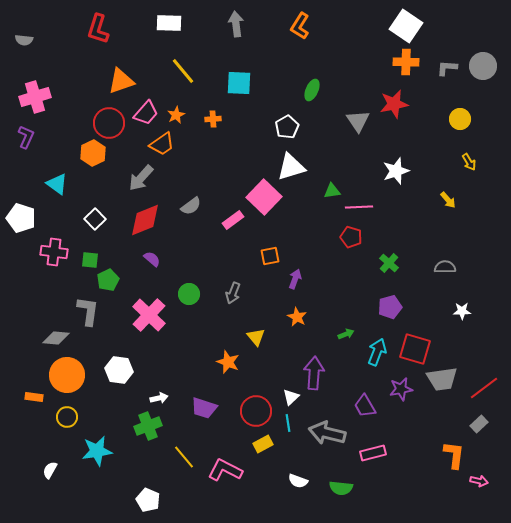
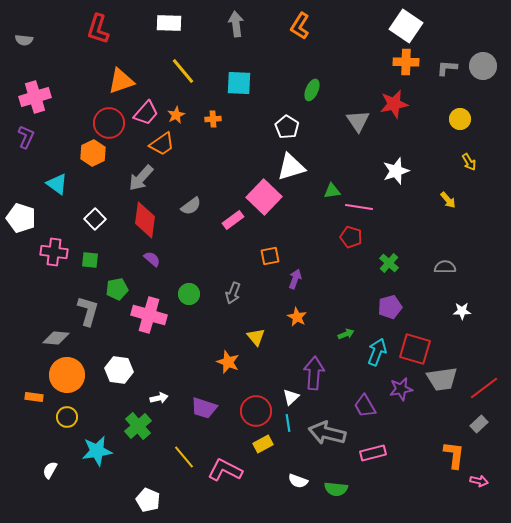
white pentagon at (287, 127): rotated 10 degrees counterclockwise
pink line at (359, 207): rotated 12 degrees clockwise
red diamond at (145, 220): rotated 60 degrees counterclockwise
green pentagon at (108, 280): moved 9 px right, 9 px down; rotated 15 degrees clockwise
gray L-shape at (88, 311): rotated 8 degrees clockwise
pink cross at (149, 315): rotated 28 degrees counterclockwise
green cross at (148, 426): moved 10 px left; rotated 20 degrees counterclockwise
green semicircle at (341, 488): moved 5 px left, 1 px down
